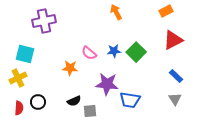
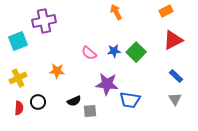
cyan square: moved 7 px left, 13 px up; rotated 36 degrees counterclockwise
orange star: moved 13 px left, 3 px down
